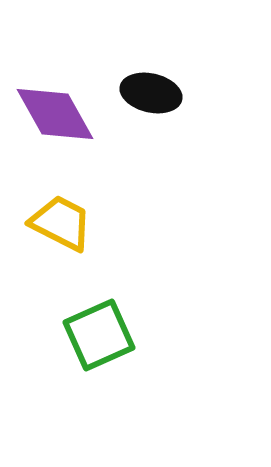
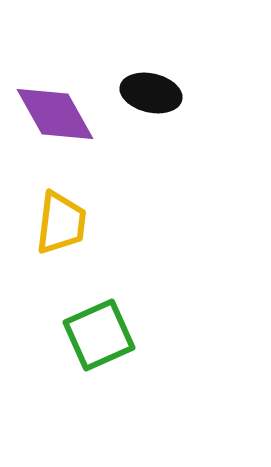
yellow trapezoid: rotated 70 degrees clockwise
